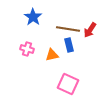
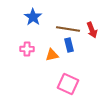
red arrow: moved 2 px right; rotated 56 degrees counterclockwise
pink cross: rotated 16 degrees counterclockwise
